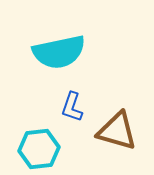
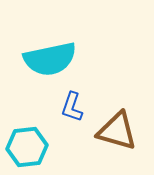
cyan semicircle: moved 9 px left, 7 px down
cyan hexagon: moved 12 px left, 2 px up
